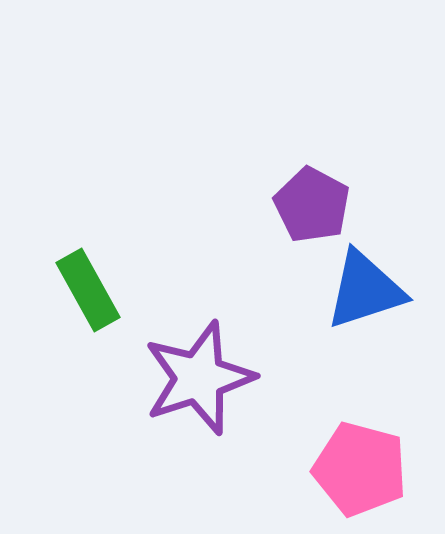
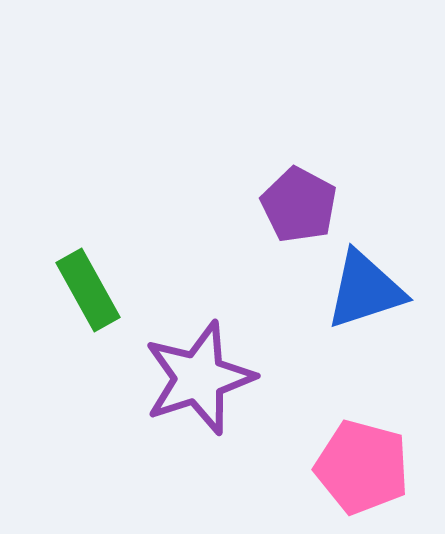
purple pentagon: moved 13 px left
pink pentagon: moved 2 px right, 2 px up
